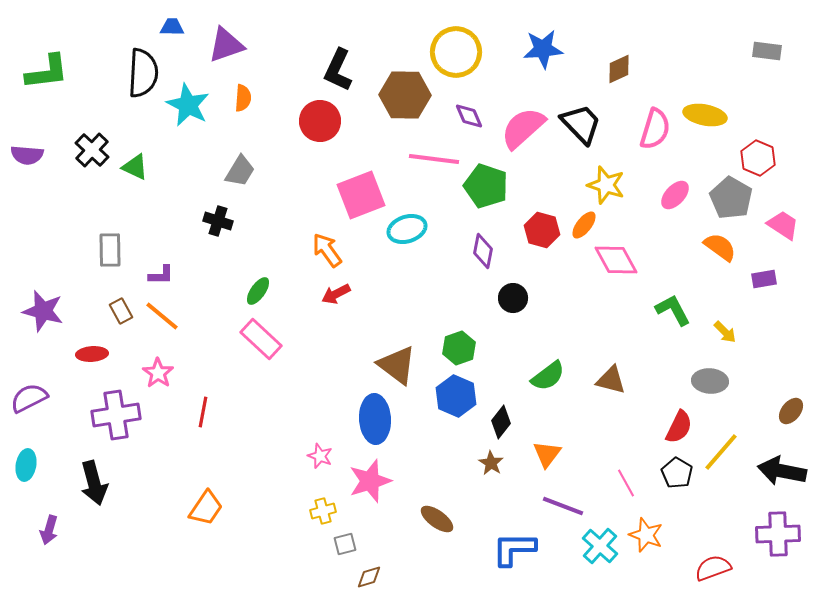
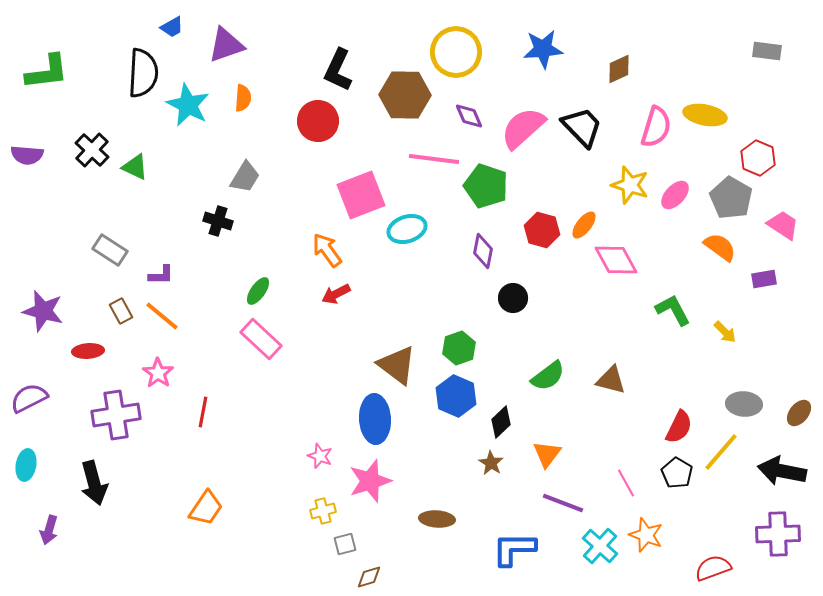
blue trapezoid at (172, 27): rotated 150 degrees clockwise
red circle at (320, 121): moved 2 px left
black trapezoid at (581, 124): moved 1 px right, 3 px down
pink semicircle at (655, 129): moved 1 px right, 2 px up
gray trapezoid at (240, 171): moved 5 px right, 6 px down
yellow star at (606, 185): moved 24 px right
gray rectangle at (110, 250): rotated 56 degrees counterclockwise
red ellipse at (92, 354): moved 4 px left, 3 px up
gray ellipse at (710, 381): moved 34 px right, 23 px down
brown ellipse at (791, 411): moved 8 px right, 2 px down
black diamond at (501, 422): rotated 8 degrees clockwise
purple line at (563, 506): moved 3 px up
brown ellipse at (437, 519): rotated 32 degrees counterclockwise
